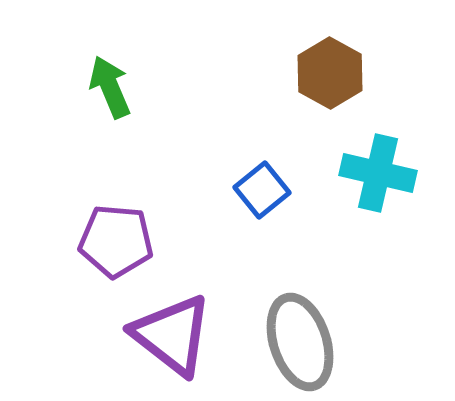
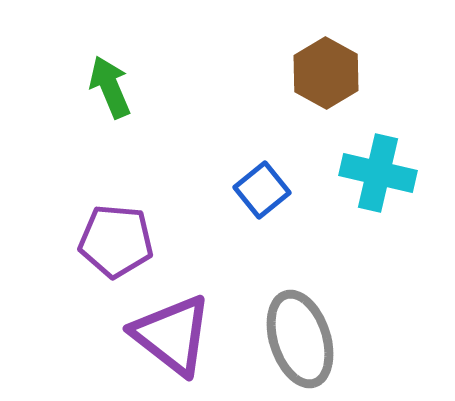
brown hexagon: moved 4 px left
gray ellipse: moved 3 px up
